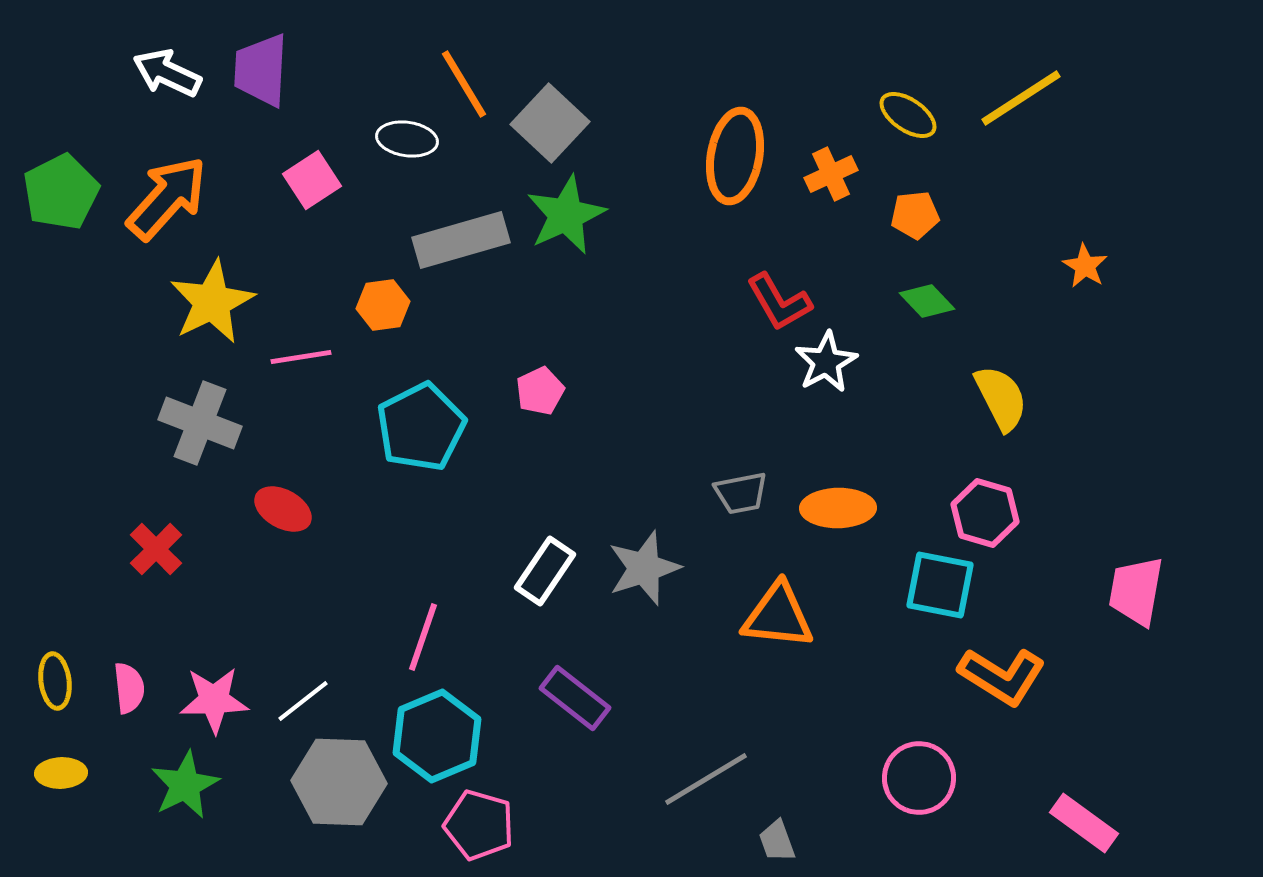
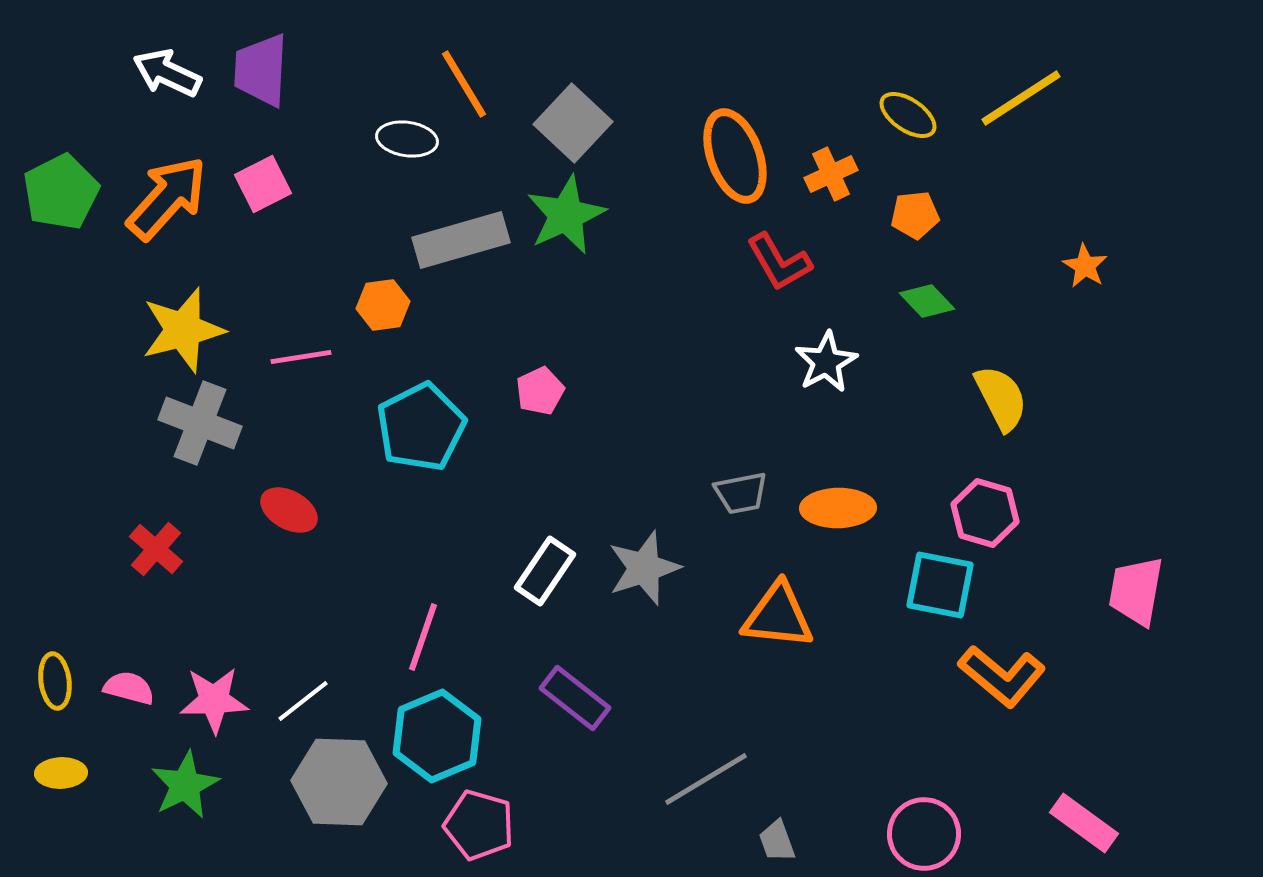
gray square at (550, 123): moved 23 px right
orange ellipse at (735, 156): rotated 30 degrees counterclockwise
pink square at (312, 180): moved 49 px left, 4 px down; rotated 6 degrees clockwise
yellow star at (212, 302): moved 29 px left, 28 px down; rotated 12 degrees clockwise
red L-shape at (779, 302): moved 40 px up
red ellipse at (283, 509): moved 6 px right, 1 px down
red cross at (156, 549): rotated 4 degrees counterclockwise
orange L-shape at (1002, 676): rotated 8 degrees clockwise
pink semicircle at (129, 688): rotated 69 degrees counterclockwise
pink circle at (919, 778): moved 5 px right, 56 px down
